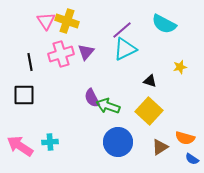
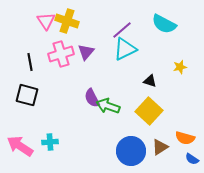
black square: moved 3 px right; rotated 15 degrees clockwise
blue circle: moved 13 px right, 9 px down
